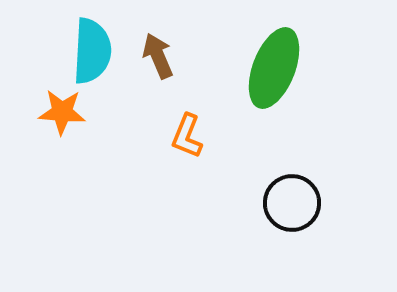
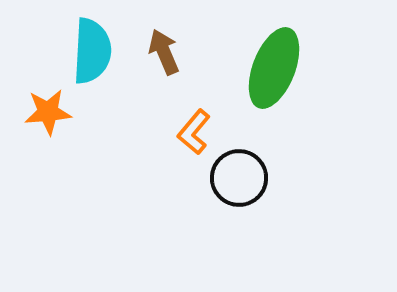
brown arrow: moved 6 px right, 4 px up
orange star: moved 14 px left; rotated 9 degrees counterclockwise
orange L-shape: moved 7 px right, 4 px up; rotated 18 degrees clockwise
black circle: moved 53 px left, 25 px up
